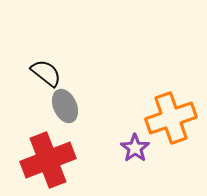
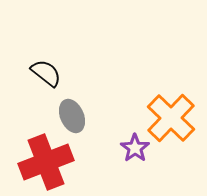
gray ellipse: moved 7 px right, 10 px down
orange cross: rotated 27 degrees counterclockwise
red cross: moved 2 px left, 2 px down
